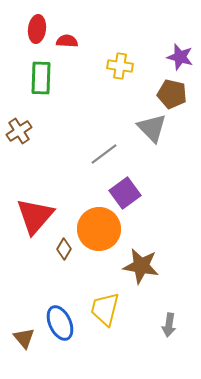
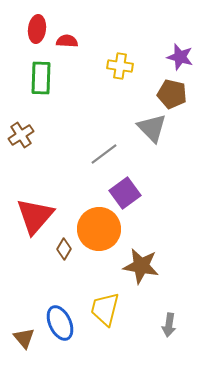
brown cross: moved 2 px right, 4 px down
